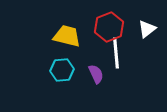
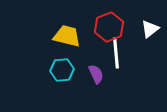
white triangle: moved 3 px right
